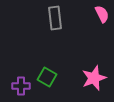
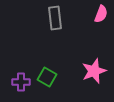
pink semicircle: moved 1 px left; rotated 48 degrees clockwise
pink star: moved 7 px up
purple cross: moved 4 px up
